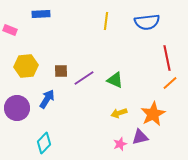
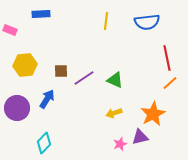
yellow hexagon: moved 1 px left, 1 px up
yellow arrow: moved 5 px left
